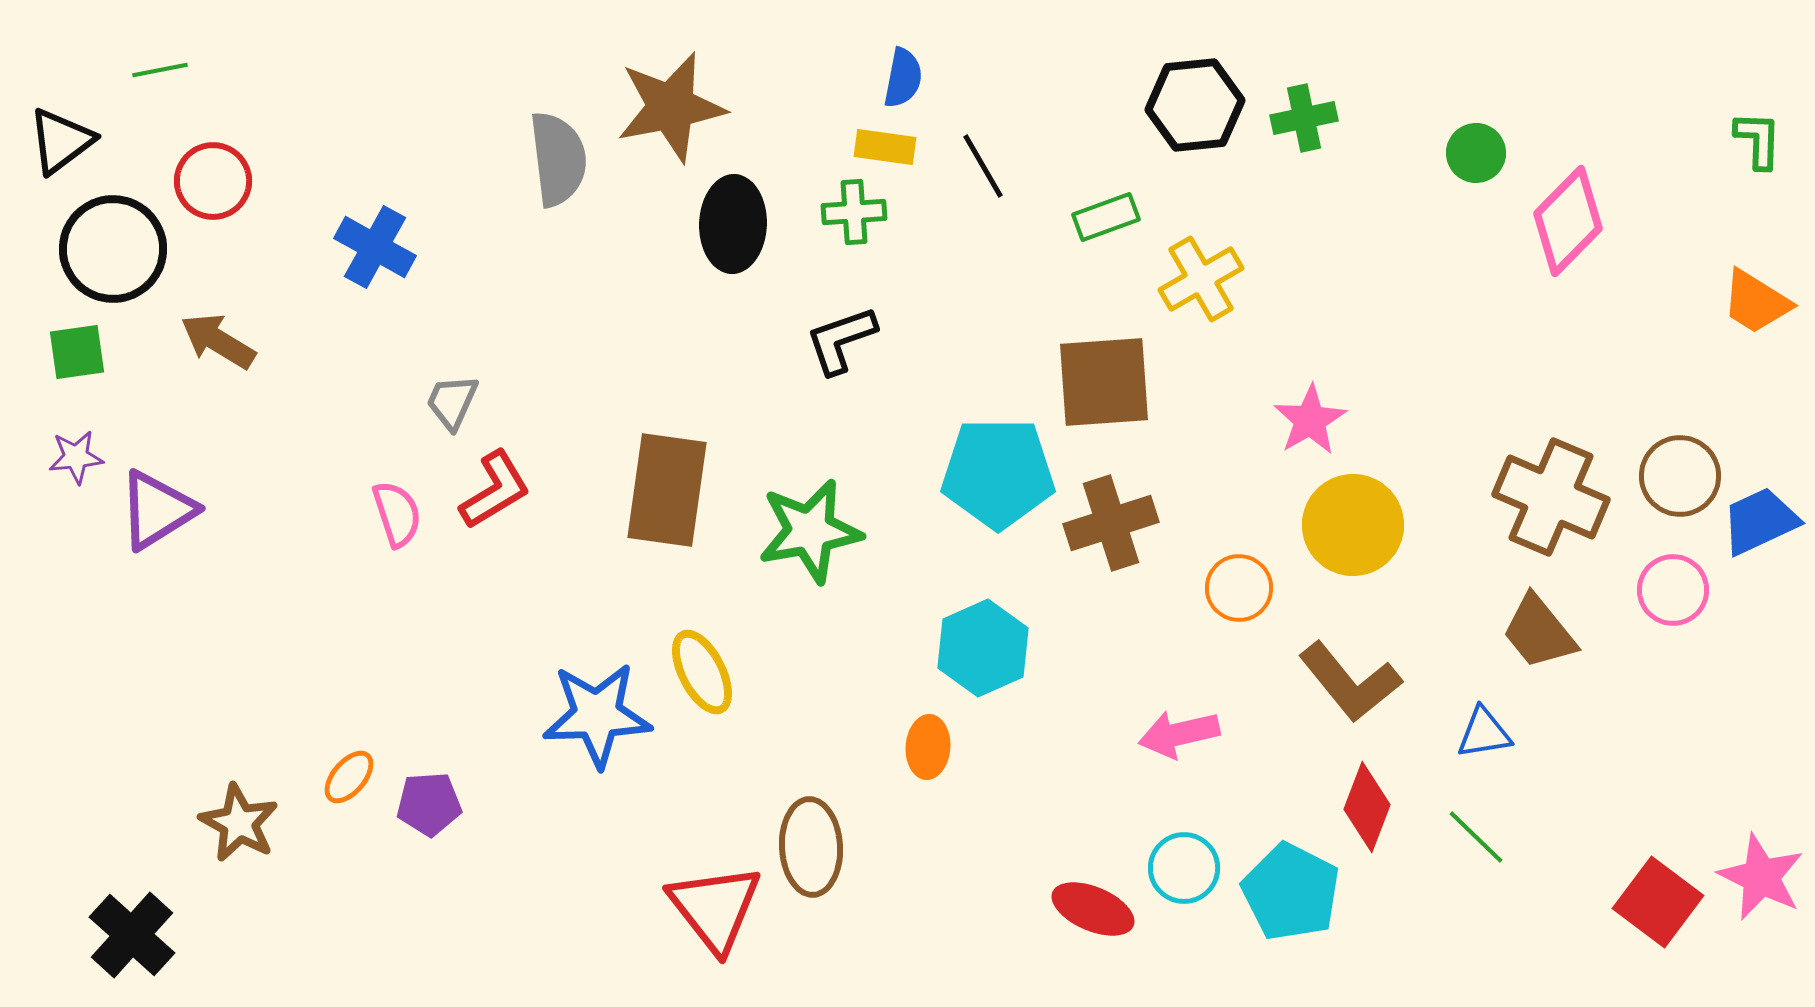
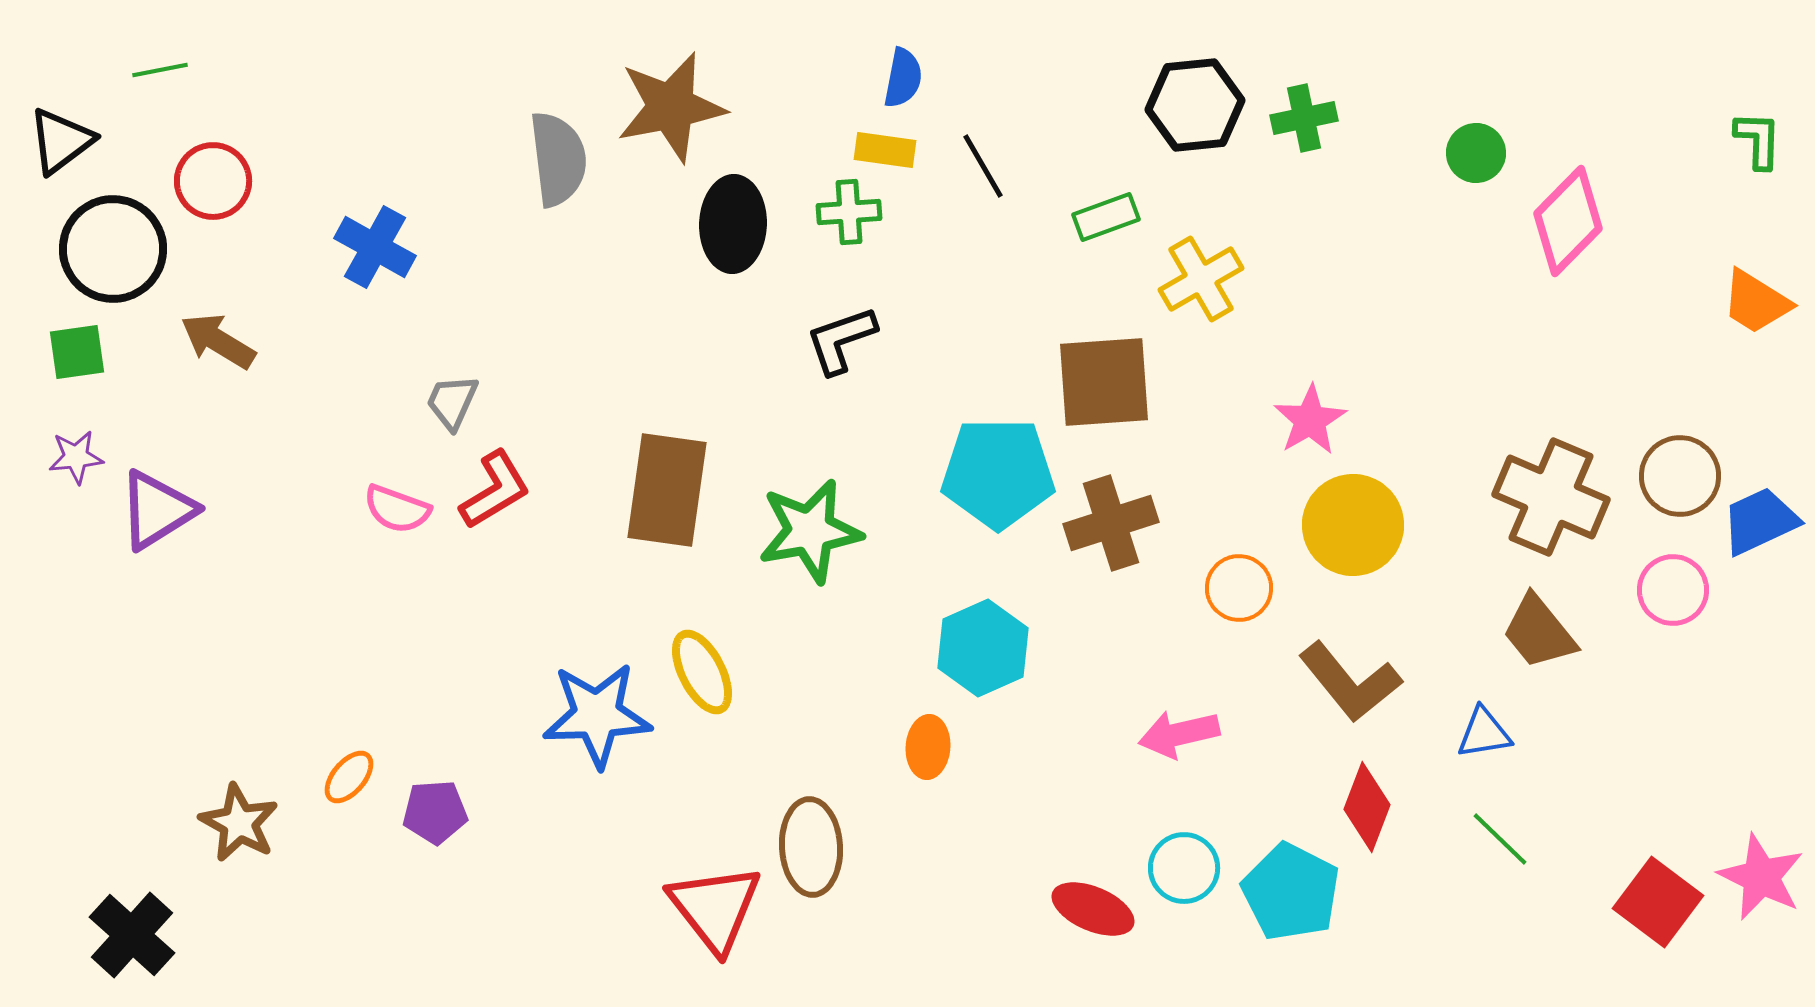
yellow rectangle at (885, 147): moved 3 px down
green cross at (854, 212): moved 5 px left
pink semicircle at (397, 514): moved 5 px up; rotated 128 degrees clockwise
purple pentagon at (429, 804): moved 6 px right, 8 px down
green line at (1476, 837): moved 24 px right, 2 px down
